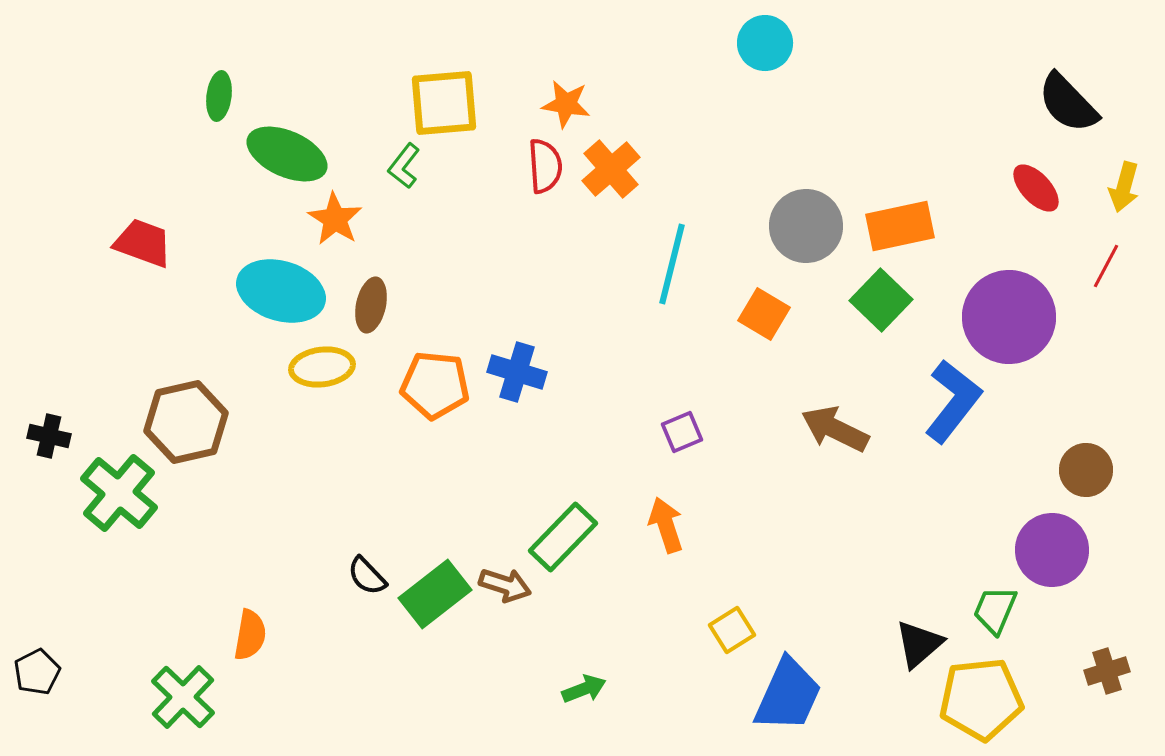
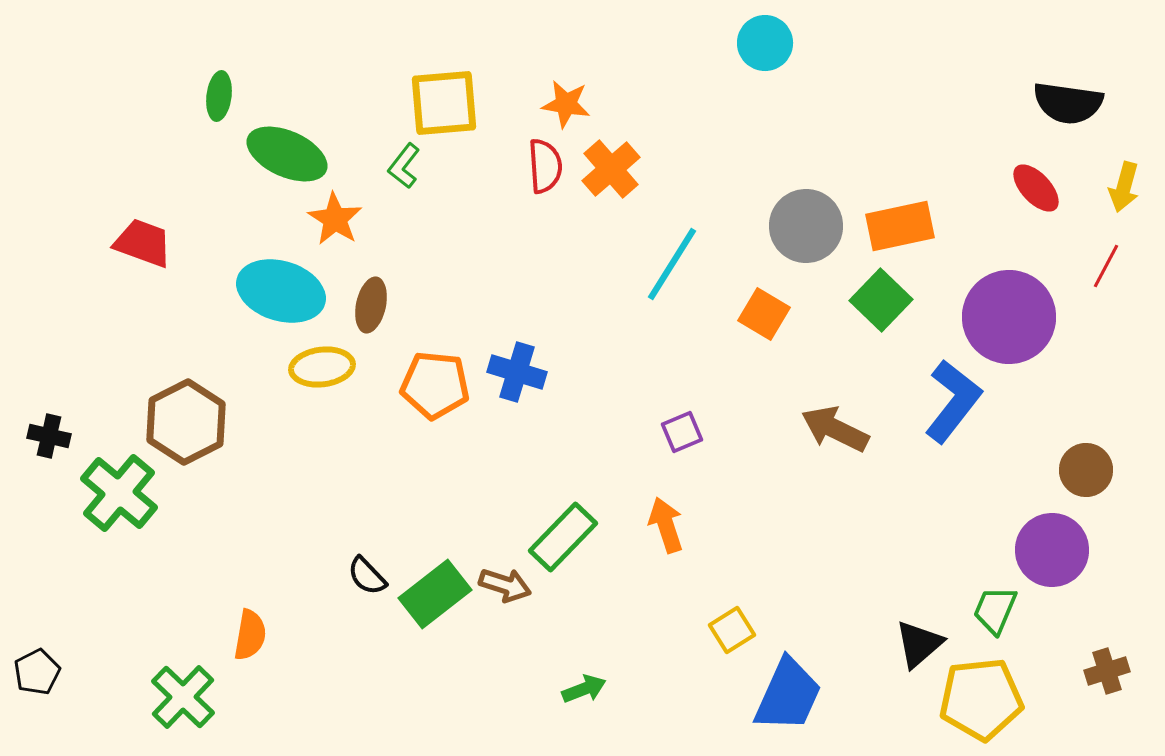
black semicircle at (1068, 103): rotated 38 degrees counterclockwise
cyan line at (672, 264): rotated 18 degrees clockwise
brown hexagon at (186, 422): rotated 14 degrees counterclockwise
